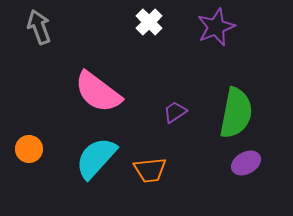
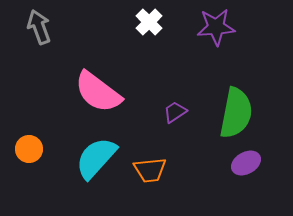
purple star: rotated 18 degrees clockwise
